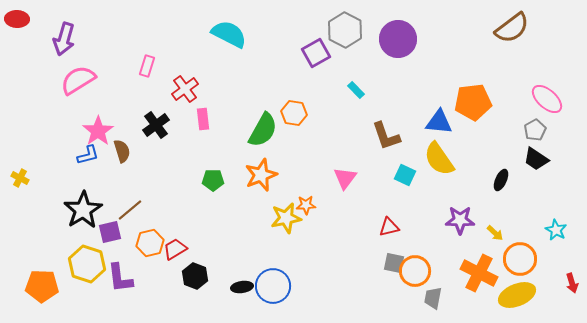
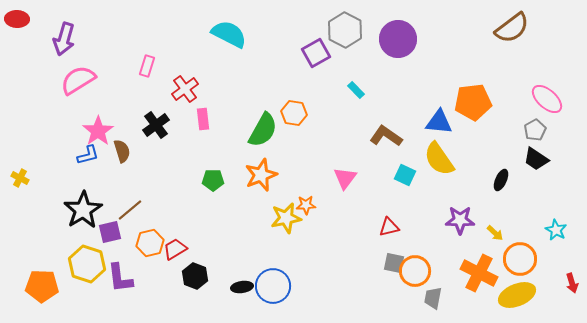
brown L-shape at (386, 136): rotated 144 degrees clockwise
